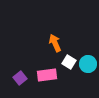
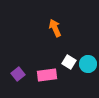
orange arrow: moved 15 px up
purple square: moved 2 px left, 4 px up
